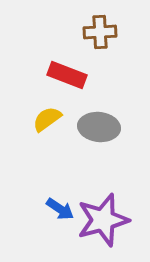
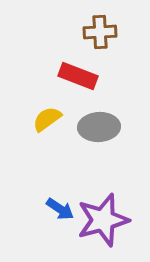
red rectangle: moved 11 px right, 1 px down
gray ellipse: rotated 9 degrees counterclockwise
